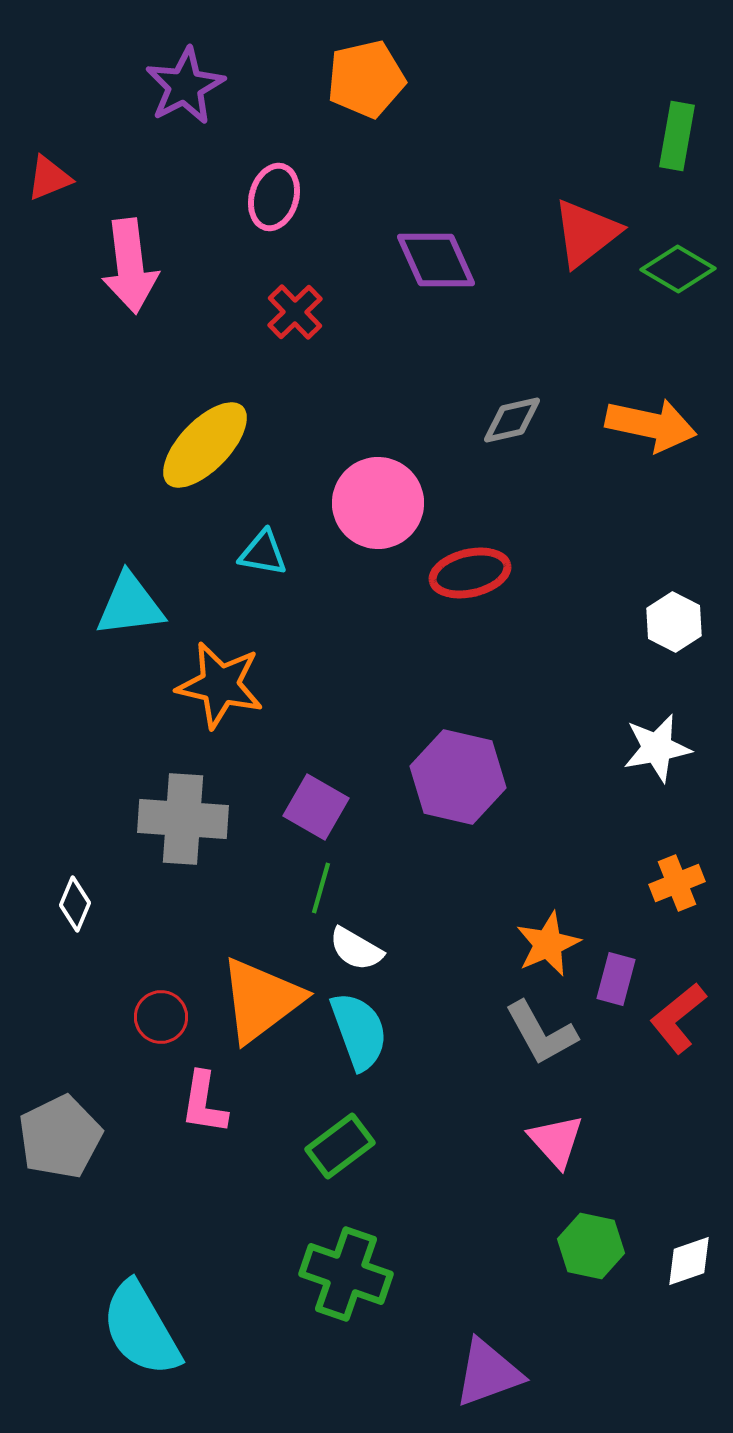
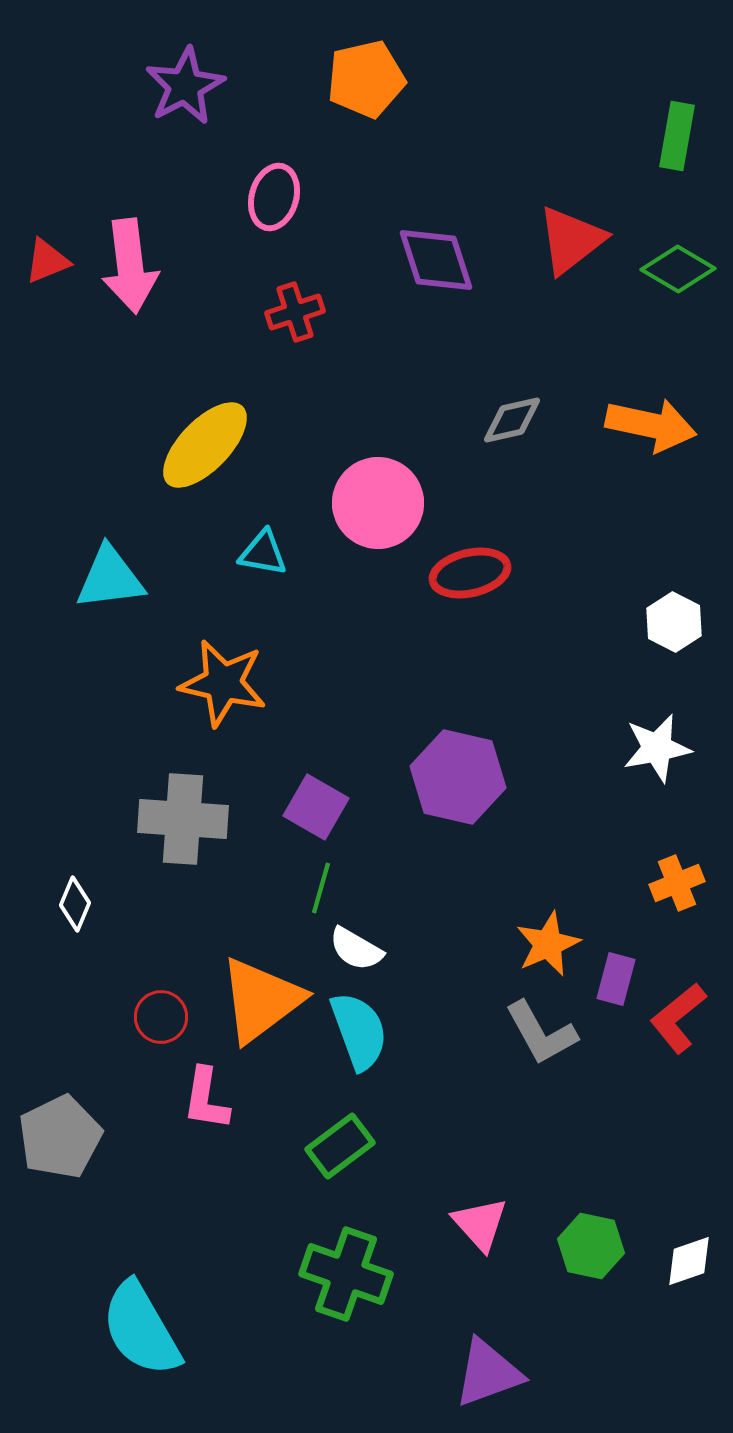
red triangle at (49, 178): moved 2 px left, 83 px down
red triangle at (586, 233): moved 15 px left, 7 px down
purple diamond at (436, 260): rotated 6 degrees clockwise
red cross at (295, 312): rotated 26 degrees clockwise
cyan triangle at (130, 605): moved 20 px left, 27 px up
orange star at (220, 685): moved 3 px right, 2 px up
pink L-shape at (204, 1103): moved 2 px right, 4 px up
pink triangle at (556, 1141): moved 76 px left, 83 px down
